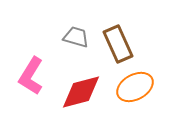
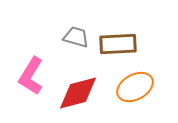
brown rectangle: rotated 69 degrees counterclockwise
red diamond: moved 3 px left, 1 px down
